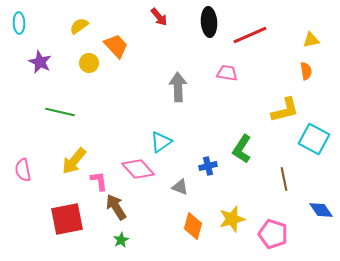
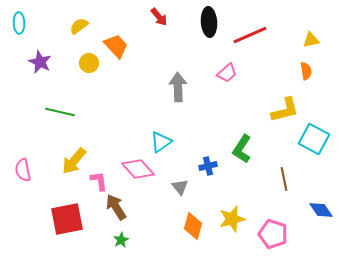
pink trapezoid: rotated 130 degrees clockwise
gray triangle: rotated 30 degrees clockwise
